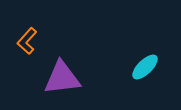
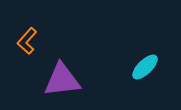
purple triangle: moved 2 px down
